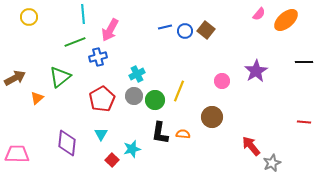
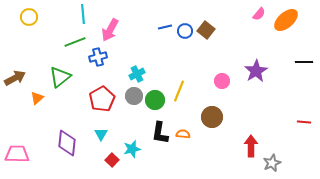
red arrow: rotated 40 degrees clockwise
